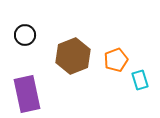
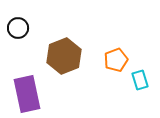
black circle: moved 7 px left, 7 px up
brown hexagon: moved 9 px left
